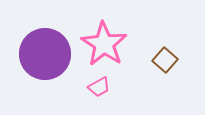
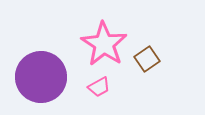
purple circle: moved 4 px left, 23 px down
brown square: moved 18 px left, 1 px up; rotated 15 degrees clockwise
